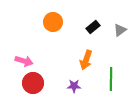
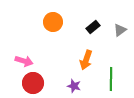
purple star: rotated 16 degrees clockwise
